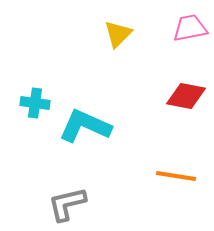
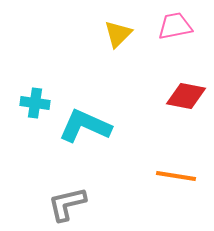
pink trapezoid: moved 15 px left, 2 px up
